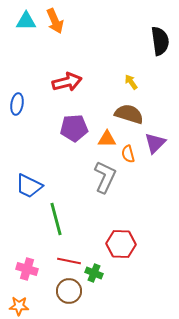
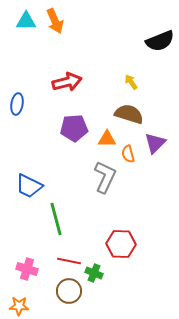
black semicircle: rotated 76 degrees clockwise
